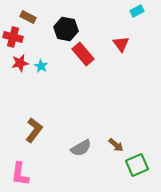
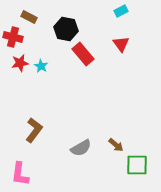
cyan rectangle: moved 16 px left
brown rectangle: moved 1 px right
green square: rotated 25 degrees clockwise
